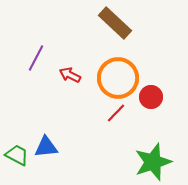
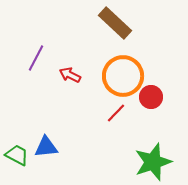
orange circle: moved 5 px right, 2 px up
